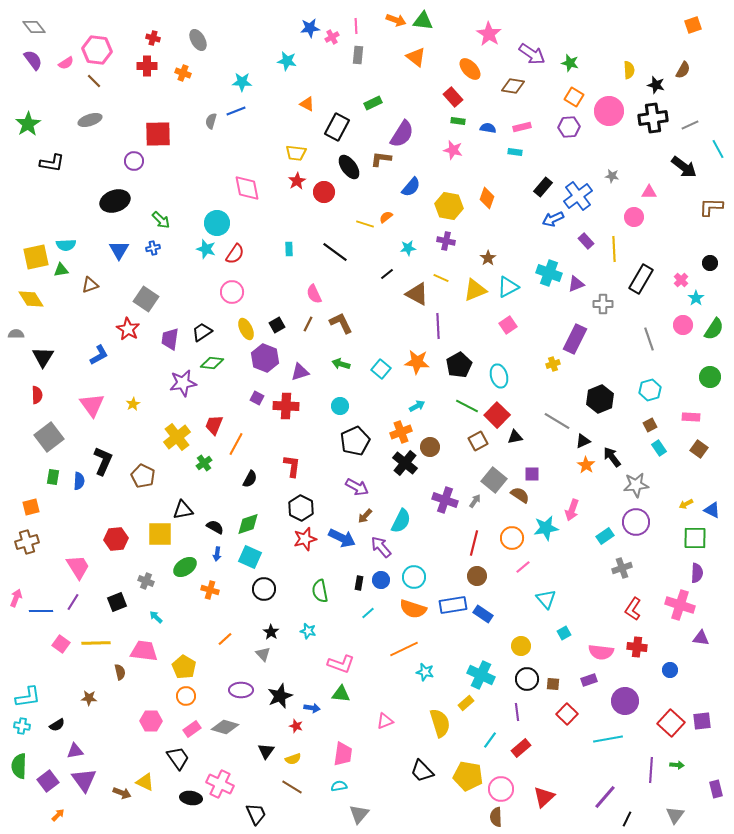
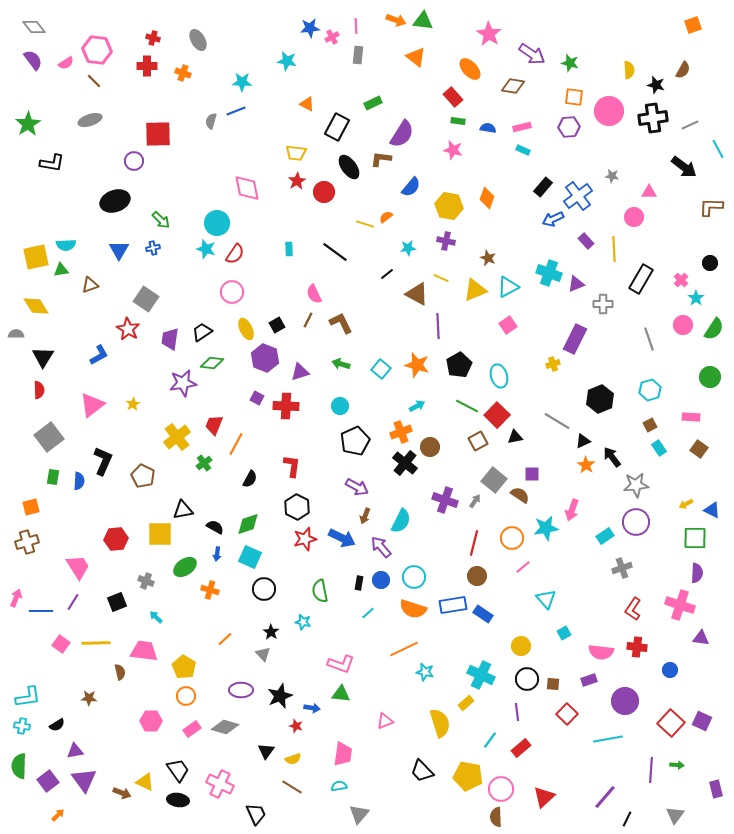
orange square at (574, 97): rotated 24 degrees counterclockwise
cyan rectangle at (515, 152): moved 8 px right, 2 px up; rotated 16 degrees clockwise
brown star at (488, 258): rotated 14 degrees counterclockwise
yellow diamond at (31, 299): moved 5 px right, 7 px down
brown line at (308, 324): moved 4 px up
orange star at (417, 362): moved 3 px down; rotated 10 degrees clockwise
red semicircle at (37, 395): moved 2 px right, 5 px up
pink triangle at (92, 405): rotated 28 degrees clockwise
black hexagon at (301, 508): moved 4 px left, 1 px up
brown arrow at (365, 516): rotated 21 degrees counterclockwise
cyan star at (308, 631): moved 5 px left, 9 px up
purple square at (702, 721): rotated 30 degrees clockwise
black trapezoid at (178, 758): moved 12 px down
black ellipse at (191, 798): moved 13 px left, 2 px down
